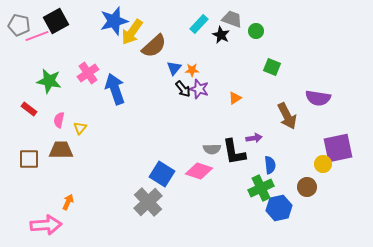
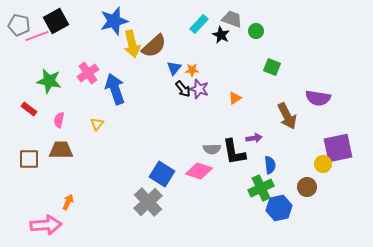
yellow arrow: moved 12 px down; rotated 48 degrees counterclockwise
yellow triangle: moved 17 px right, 4 px up
